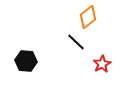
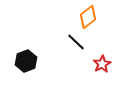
black hexagon: rotated 25 degrees counterclockwise
